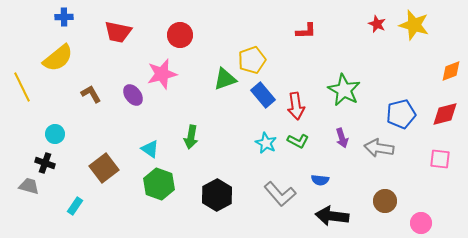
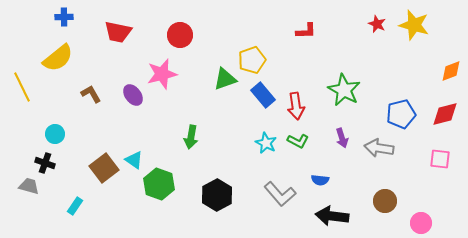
cyan triangle: moved 16 px left, 11 px down
